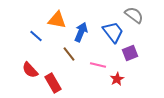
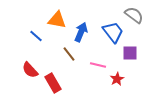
purple square: rotated 21 degrees clockwise
